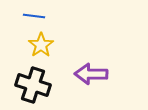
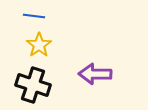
yellow star: moved 2 px left
purple arrow: moved 4 px right
